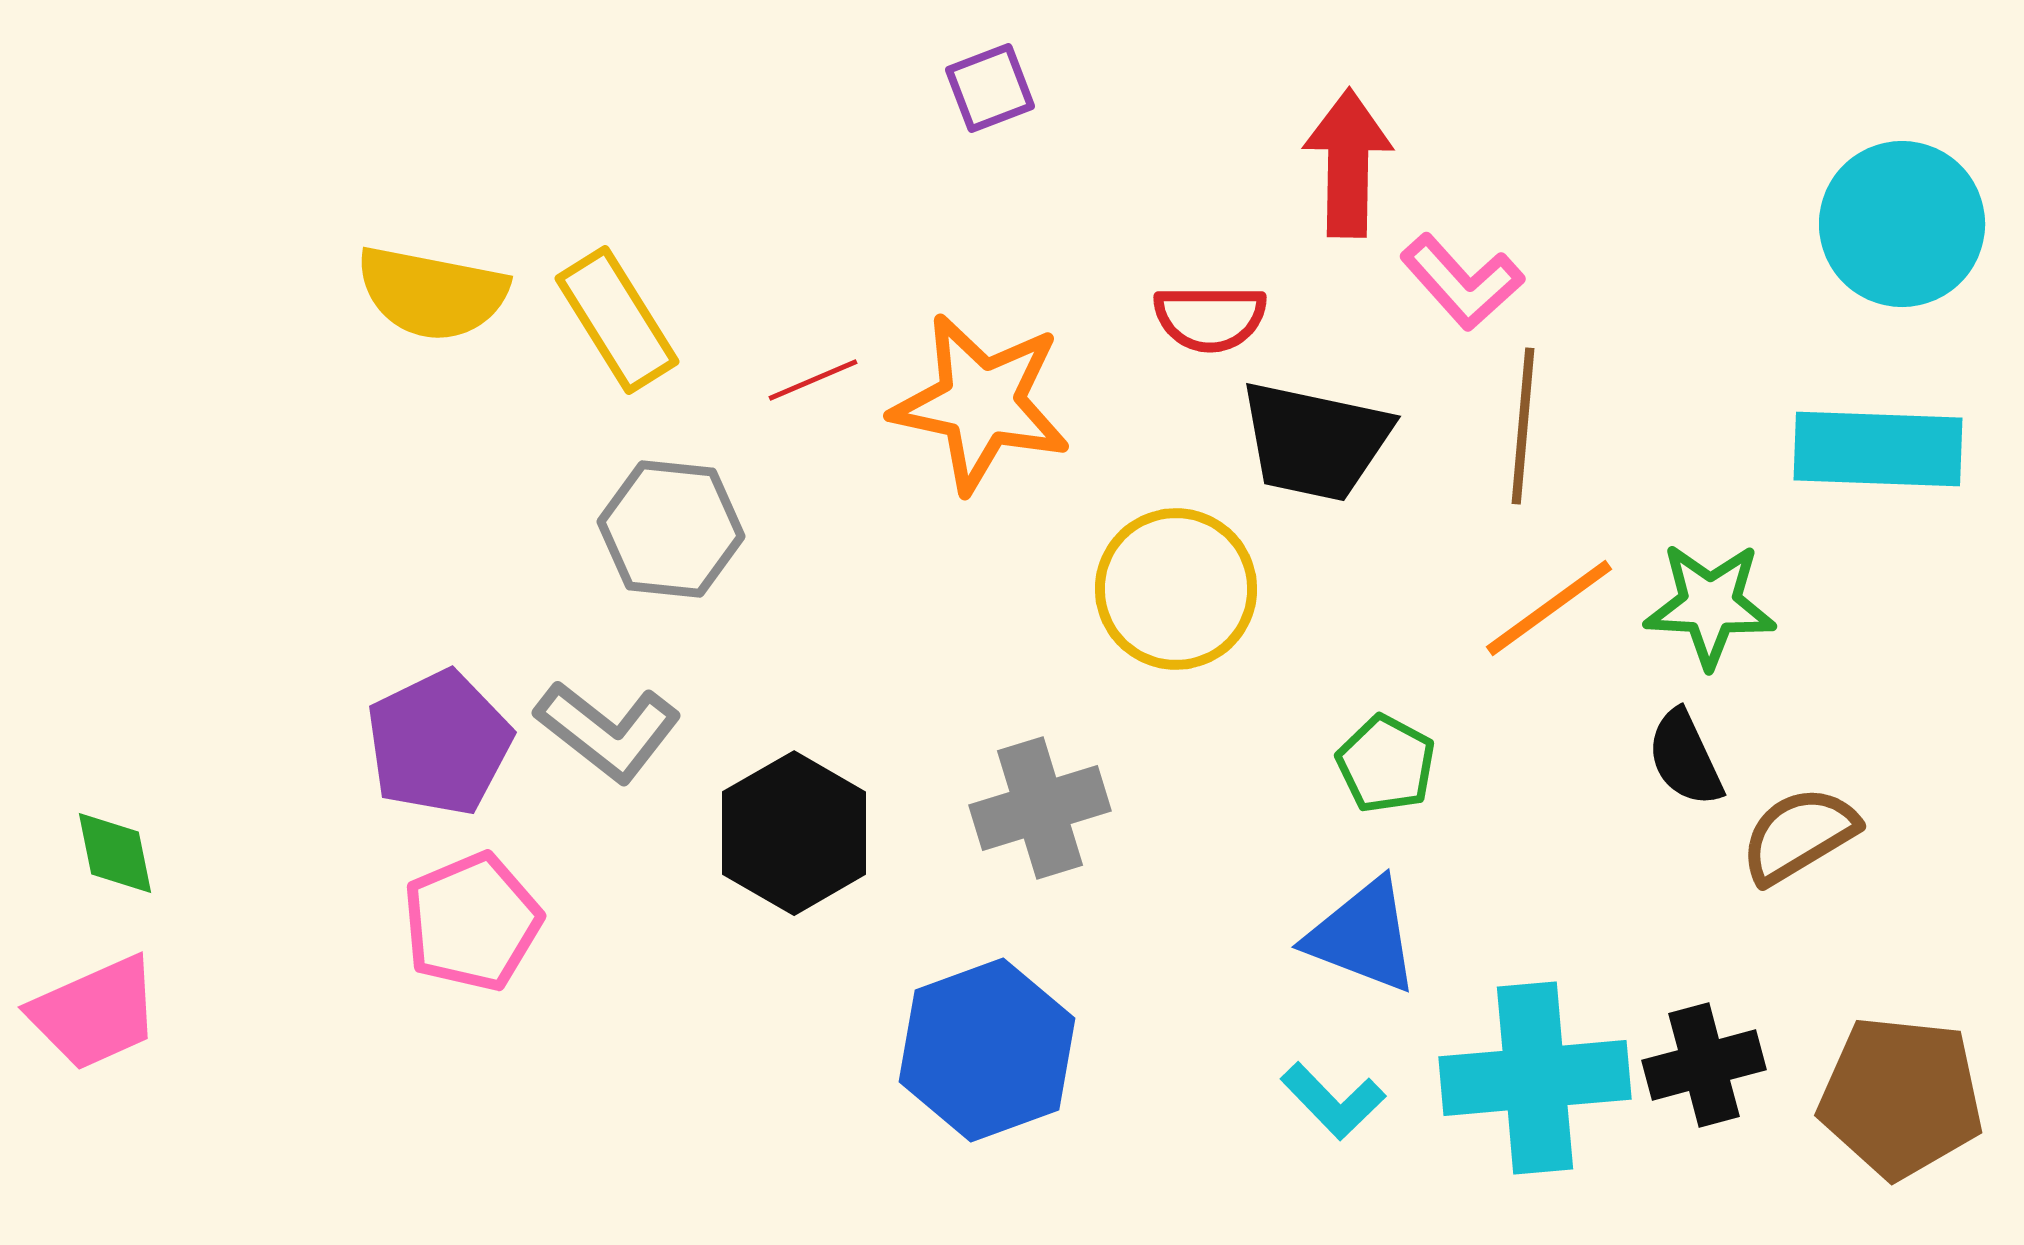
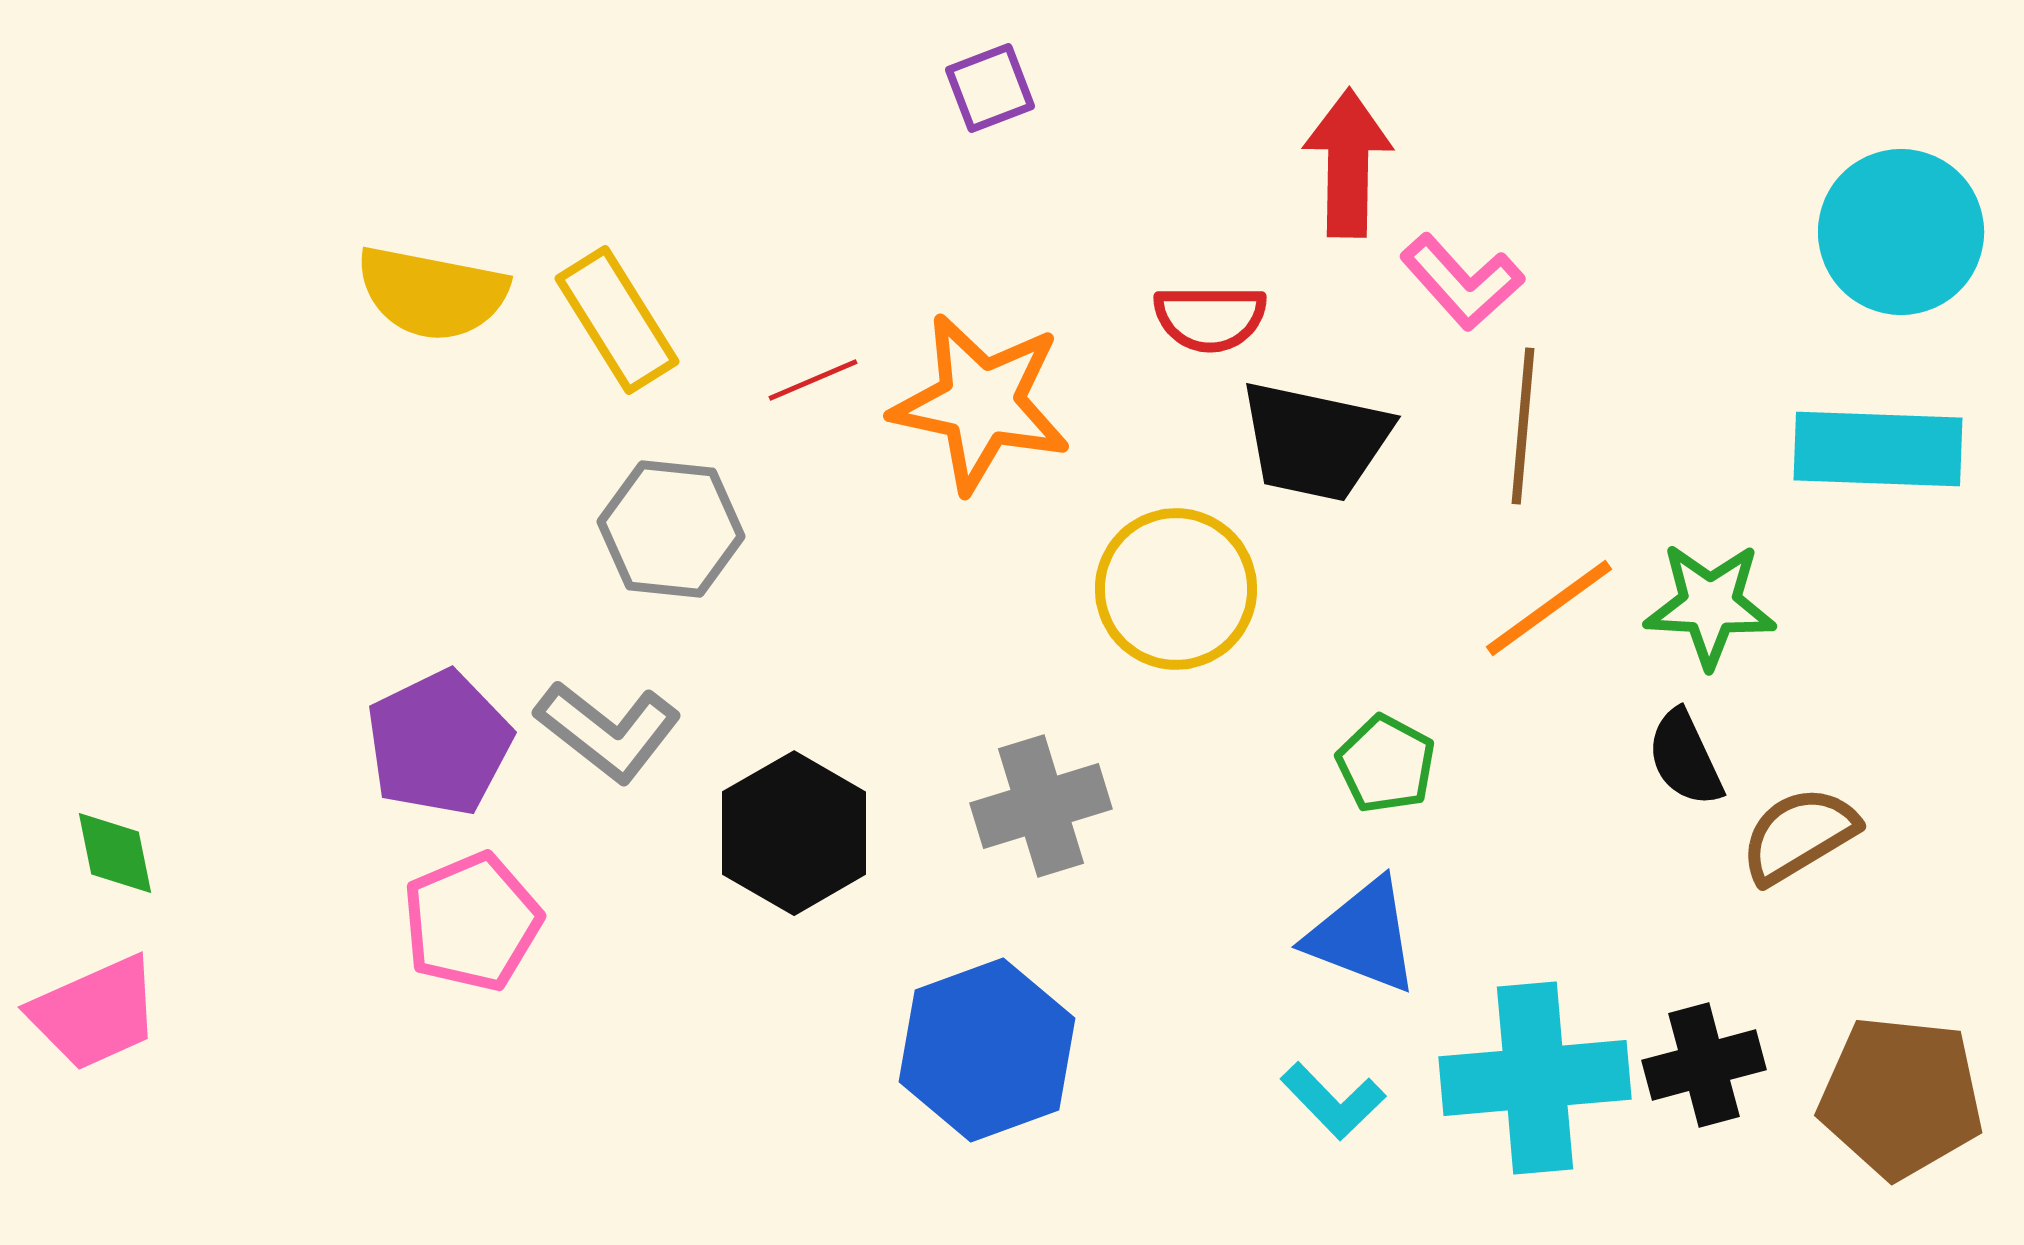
cyan circle: moved 1 px left, 8 px down
gray cross: moved 1 px right, 2 px up
